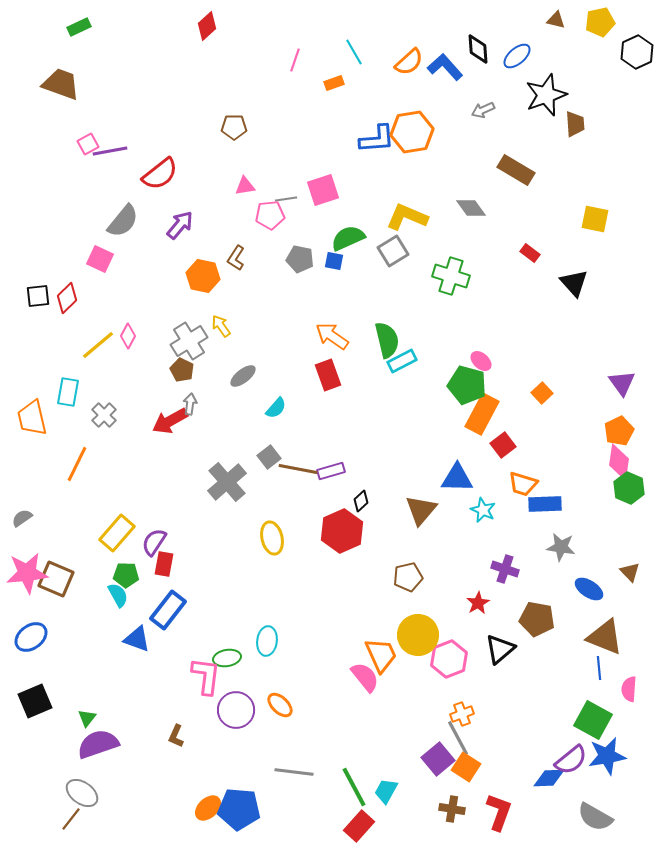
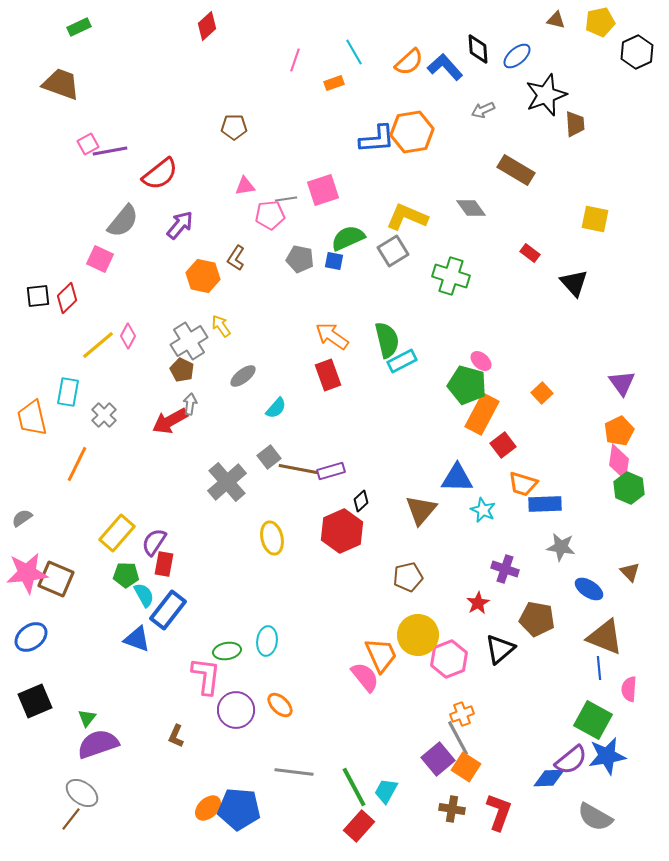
cyan semicircle at (118, 595): moved 26 px right
green ellipse at (227, 658): moved 7 px up
